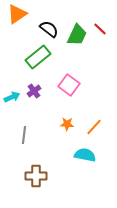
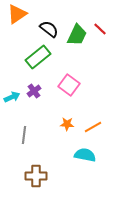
orange line: moved 1 px left; rotated 18 degrees clockwise
